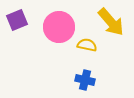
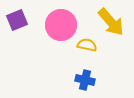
pink circle: moved 2 px right, 2 px up
